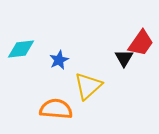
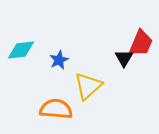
red trapezoid: rotated 12 degrees counterclockwise
cyan diamond: moved 1 px down
